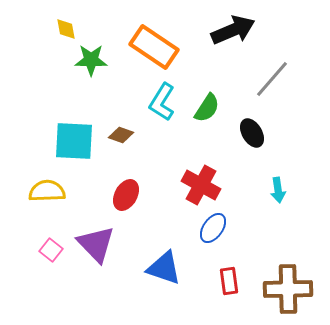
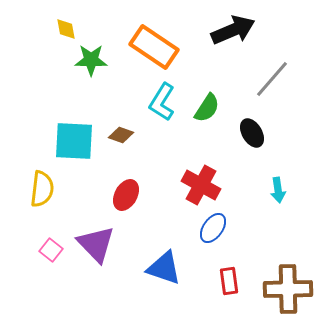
yellow semicircle: moved 5 px left, 2 px up; rotated 99 degrees clockwise
